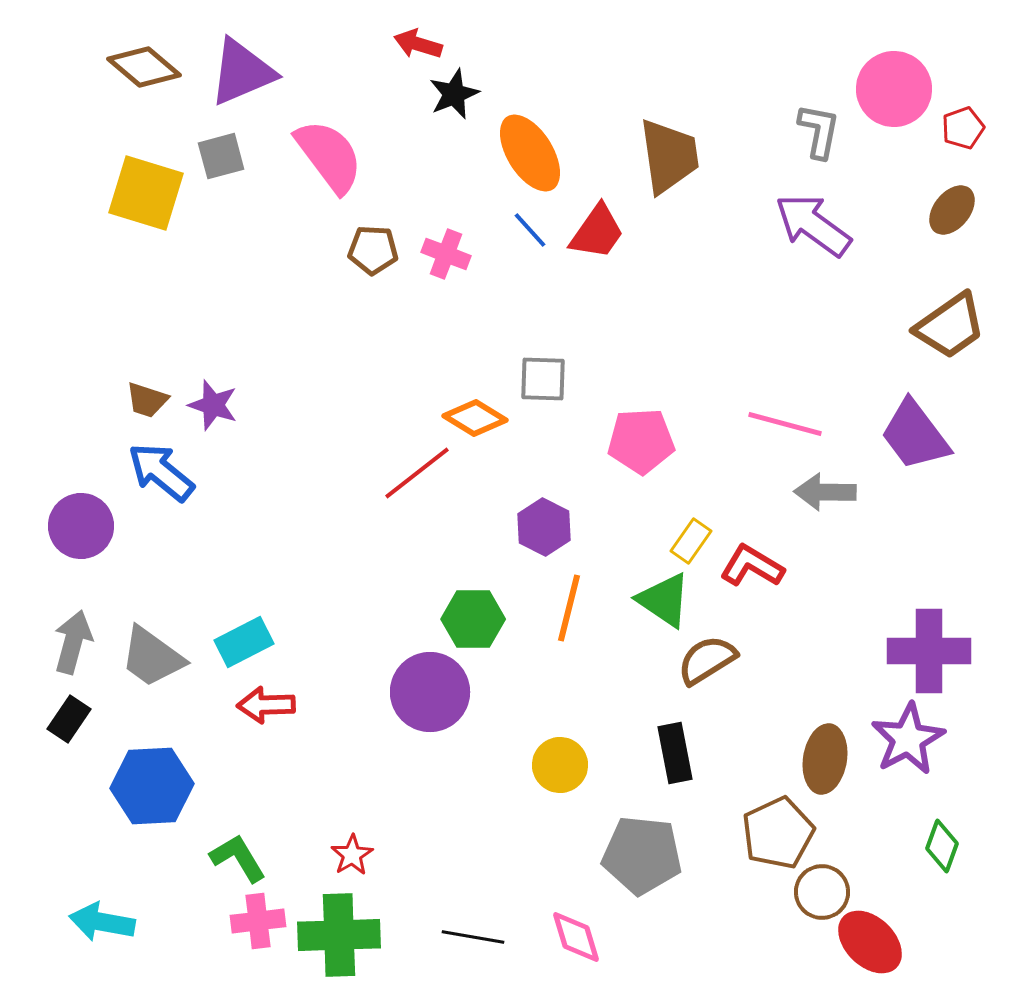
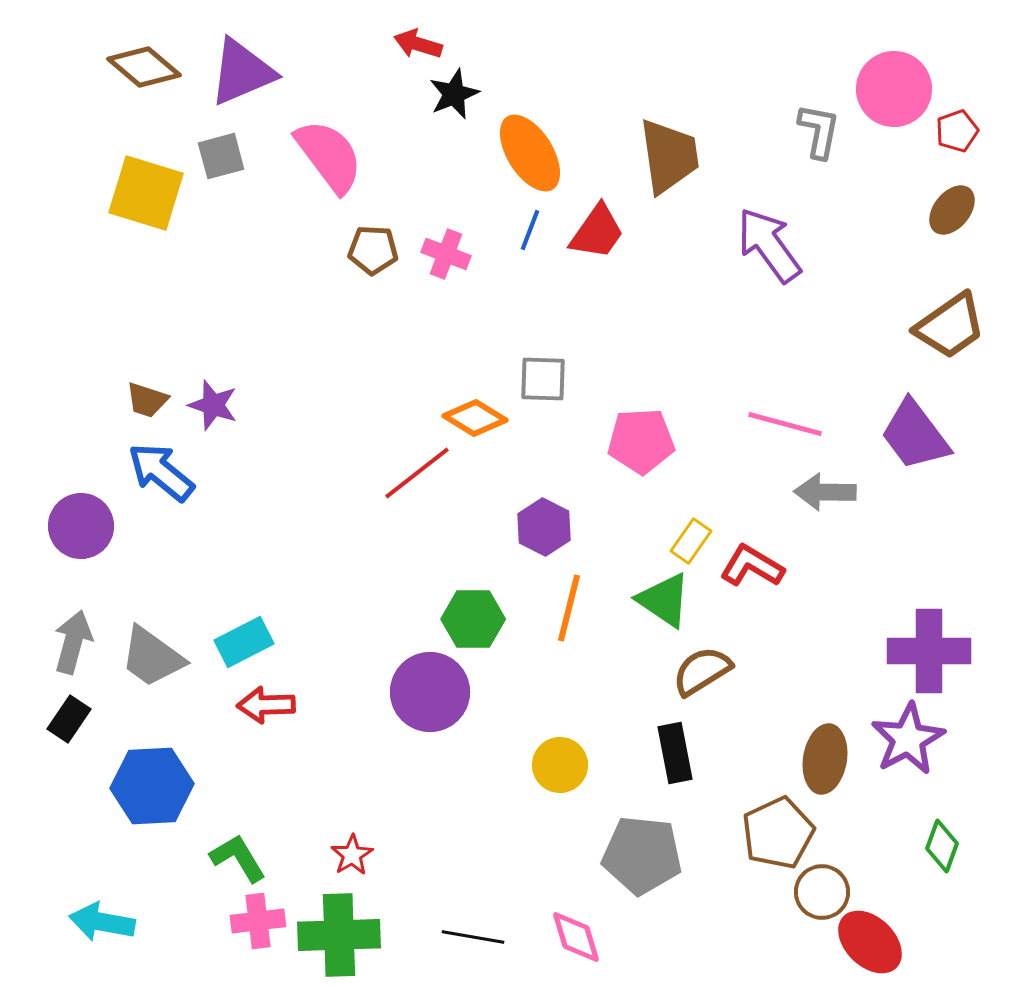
red pentagon at (963, 128): moved 6 px left, 3 px down
purple arrow at (813, 225): moved 44 px left, 20 px down; rotated 18 degrees clockwise
blue line at (530, 230): rotated 63 degrees clockwise
brown semicircle at (707, 660): moved 5 px left, 11 px down
